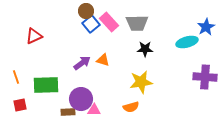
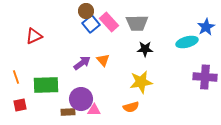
orange triangle: rotated 32 degrees clockwise
